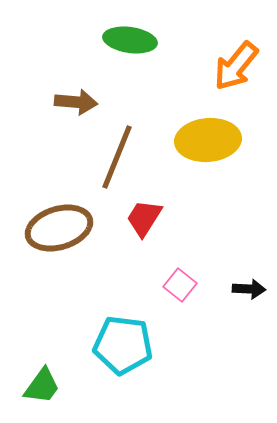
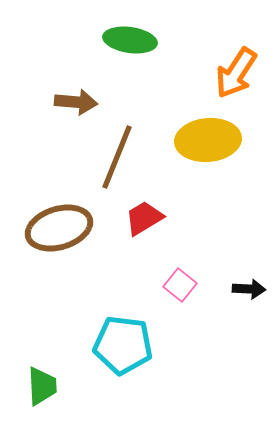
orange arrow: moved 7 px down; rotated 6 degrees counterclockwise
red trapezoid: rotated 27 degrees clockwise
green trapezoid: rotated 39 degrees counterclockwise
